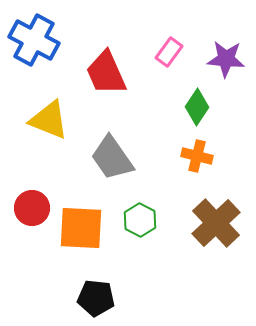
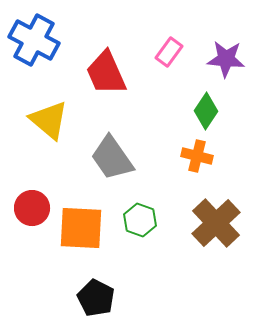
green diamond: moved 9 px right, 4 px down
yellow triangle: rotated 18 degrees clockwise
green hexagon: rotated 8 degrees counterclockwise
black pentagon: rotated 21 degrees clockwise
